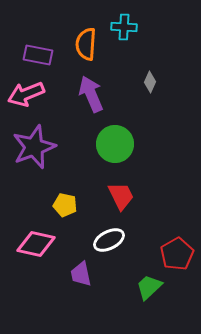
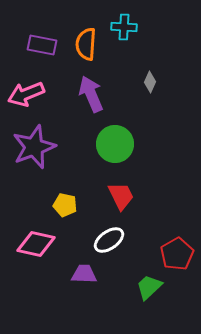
purple rectangle: moved 4 px right, 10 px up
white ellipse: rotated 8 degrees counterclockwise
purple trapezoid: moved 3 px right; rotated 104 degrees clockwise
